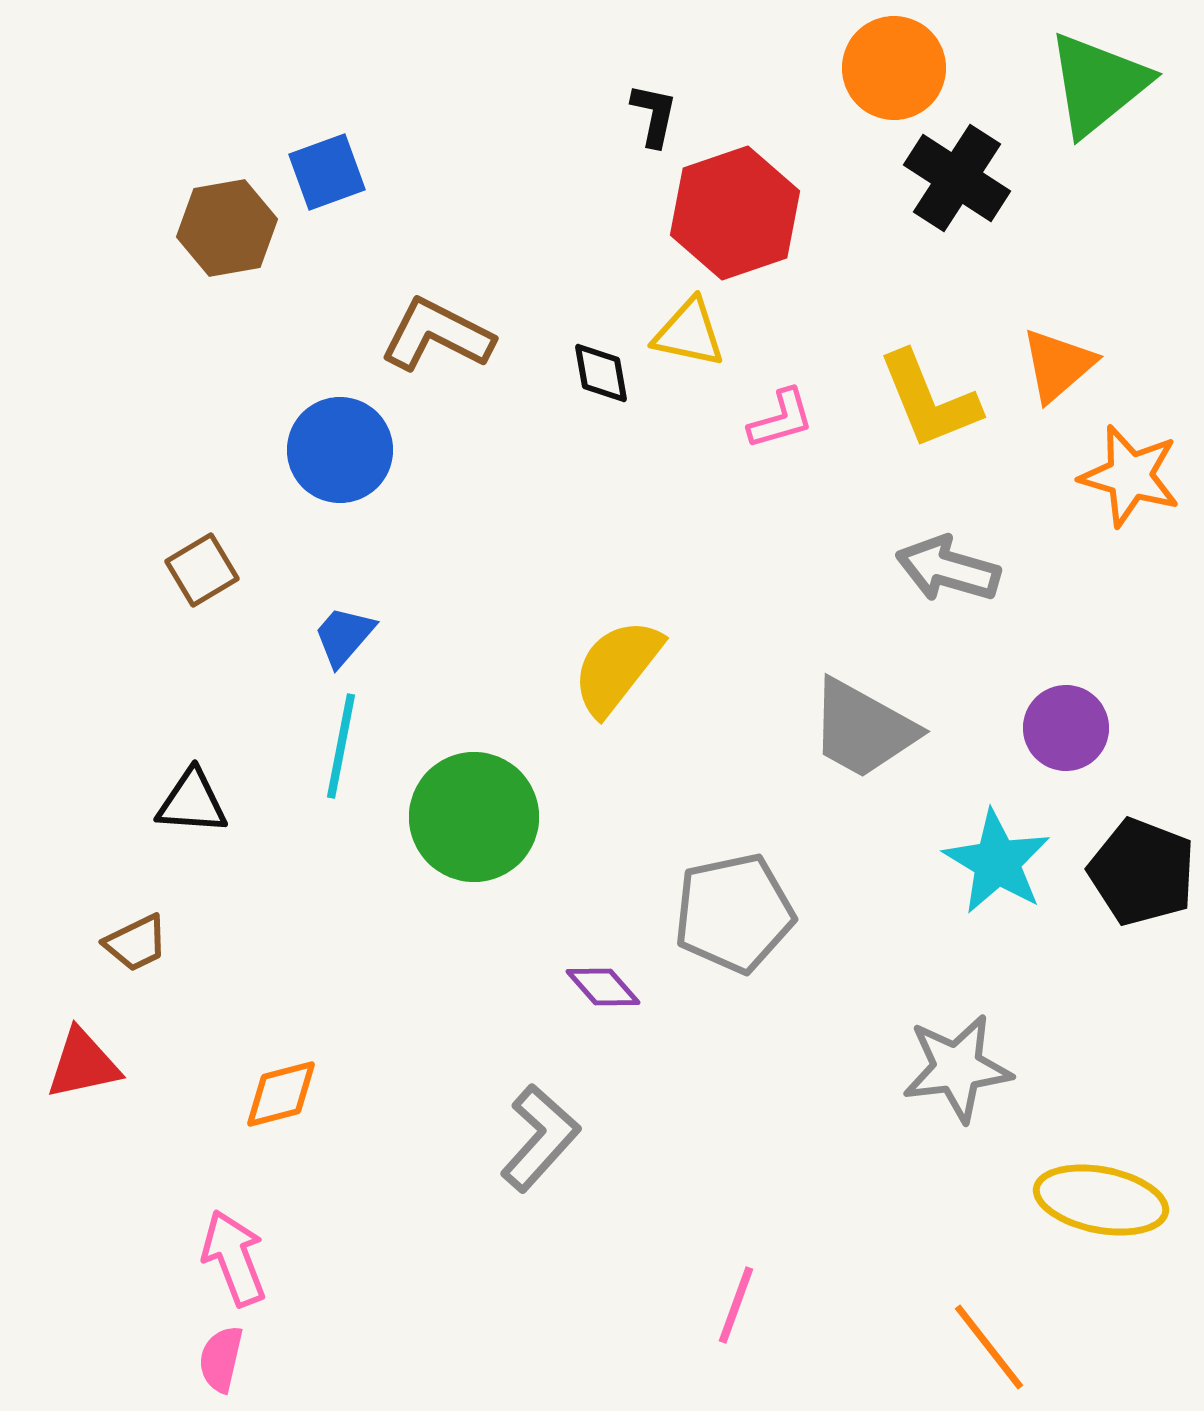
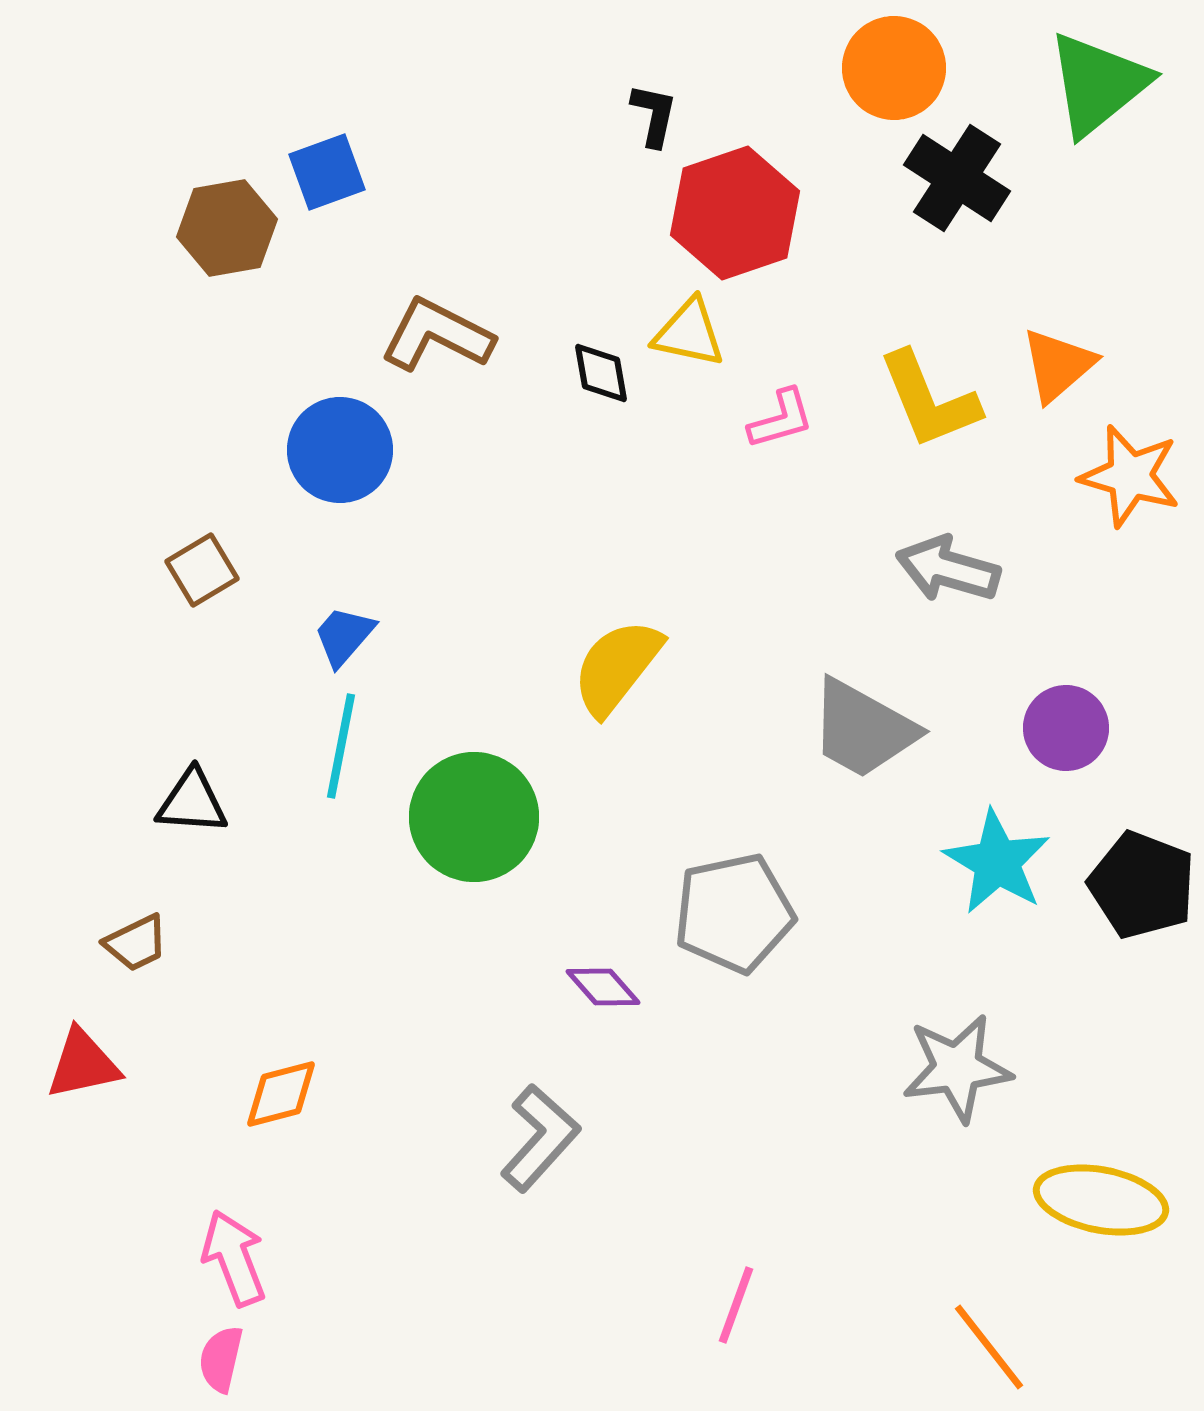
black pentagon: moved 13 px down
